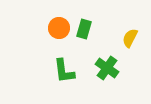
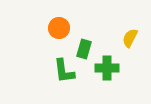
green rectangle: moved 20 px down
green cross: rotated 35 degrees counterclockwise
